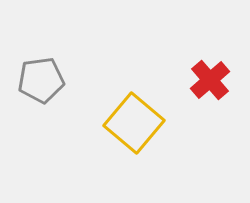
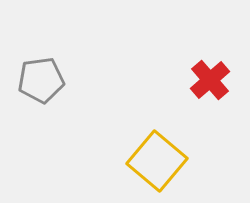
yellow square: moved 23 px right, 38 px down
